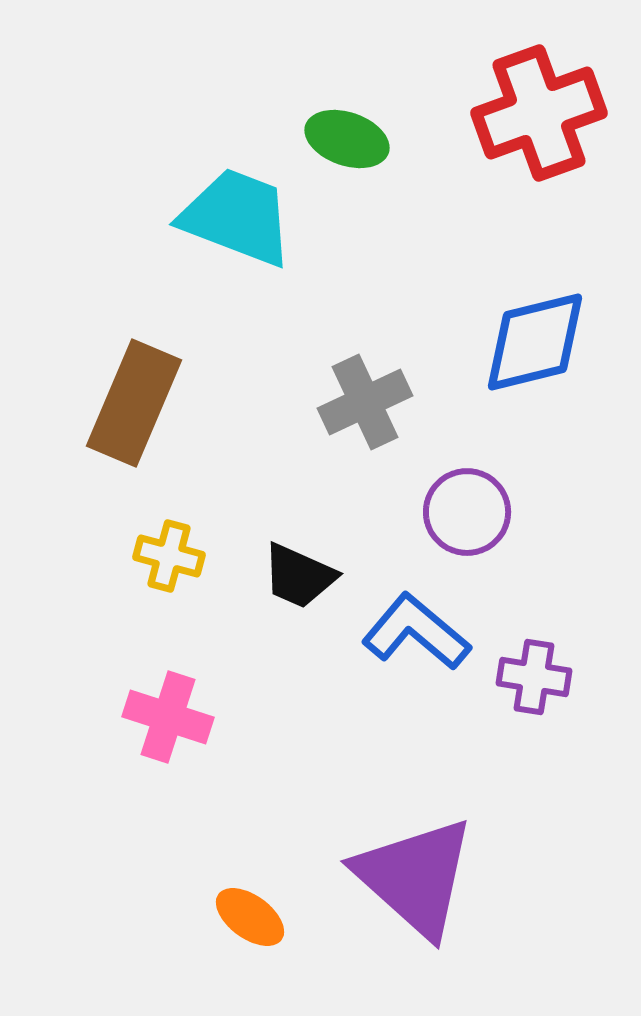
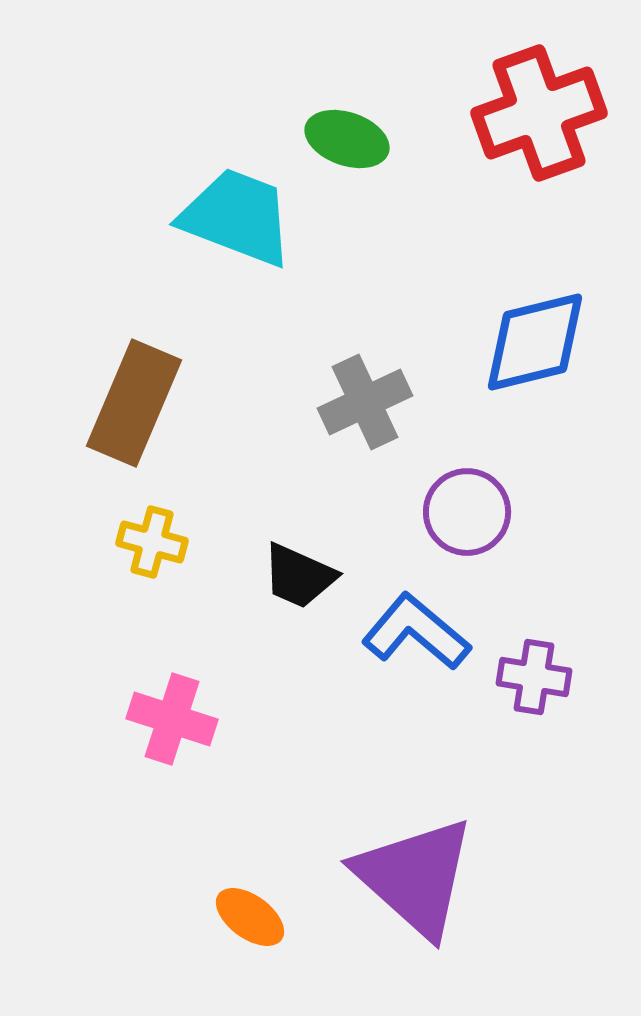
yellow cross: moved 17 px left, 14 px up
pink cross: moved 4 px right, 2 px down
